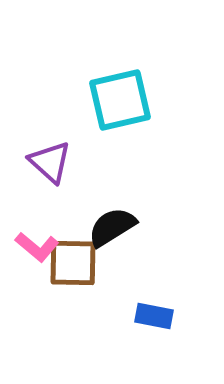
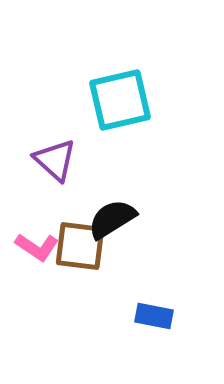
purple triangle: moved 5 px right, 2 px up
black semicircle: moved 8 px up
pink L-shape: rotated 6 degrees counterclockwise
brown square: moved 7 px right, 17 px up; rotated 6 degrees clockwise
